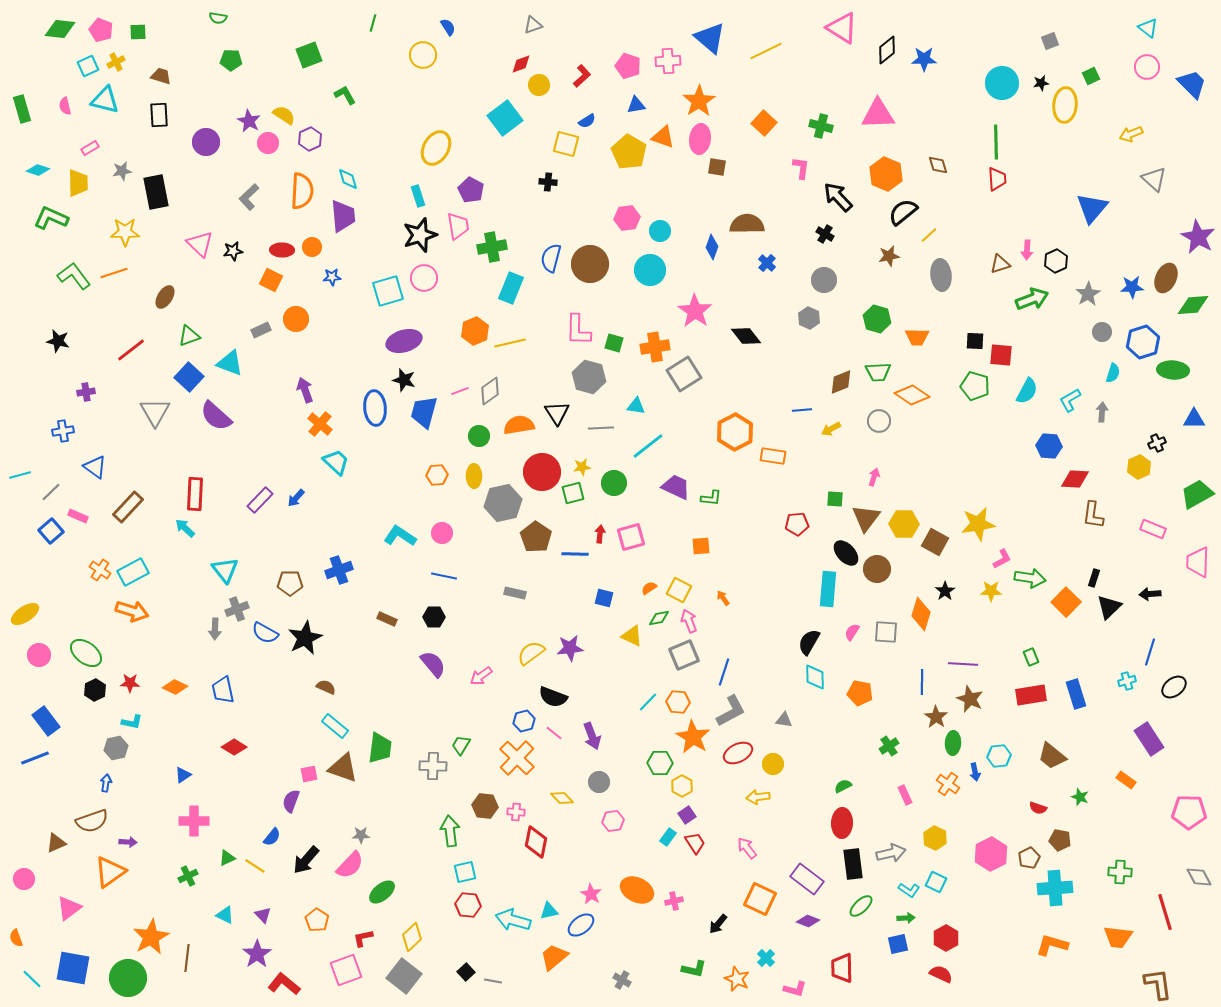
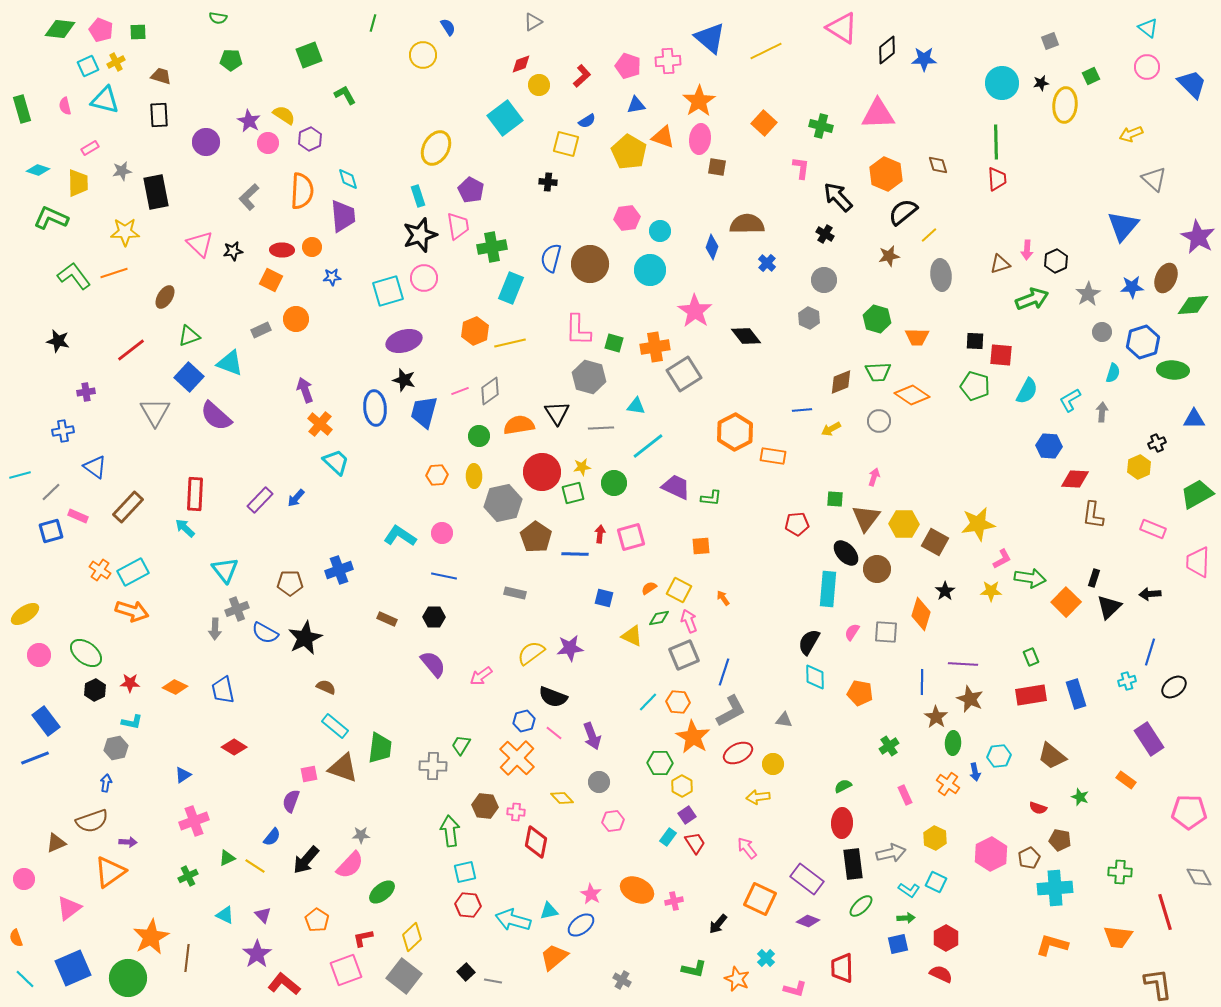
gray triangle at (533, 25): moved 3 px up; rotated 12 degrees counterclockwise
blue triangle at (1092, 208): moved 31 px right, 18 px down
blue square at (51, 531): rotated 25 degrees clockwise
pink cross at (194, 821): rotated 20 degrees counterclockwise
blue square at (73, 968): rotated 33 degrees counterclockwise
cyan line at (32, 979): moved 7 px left
